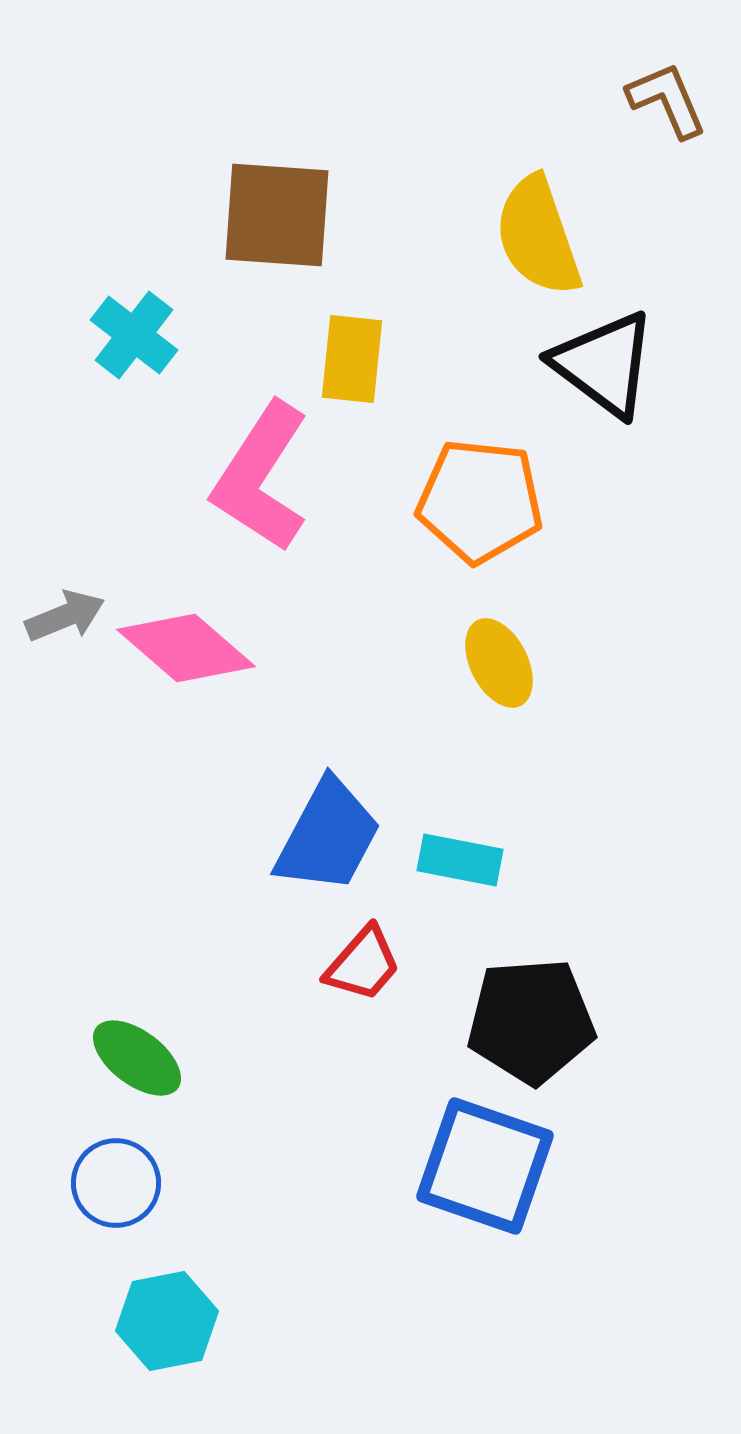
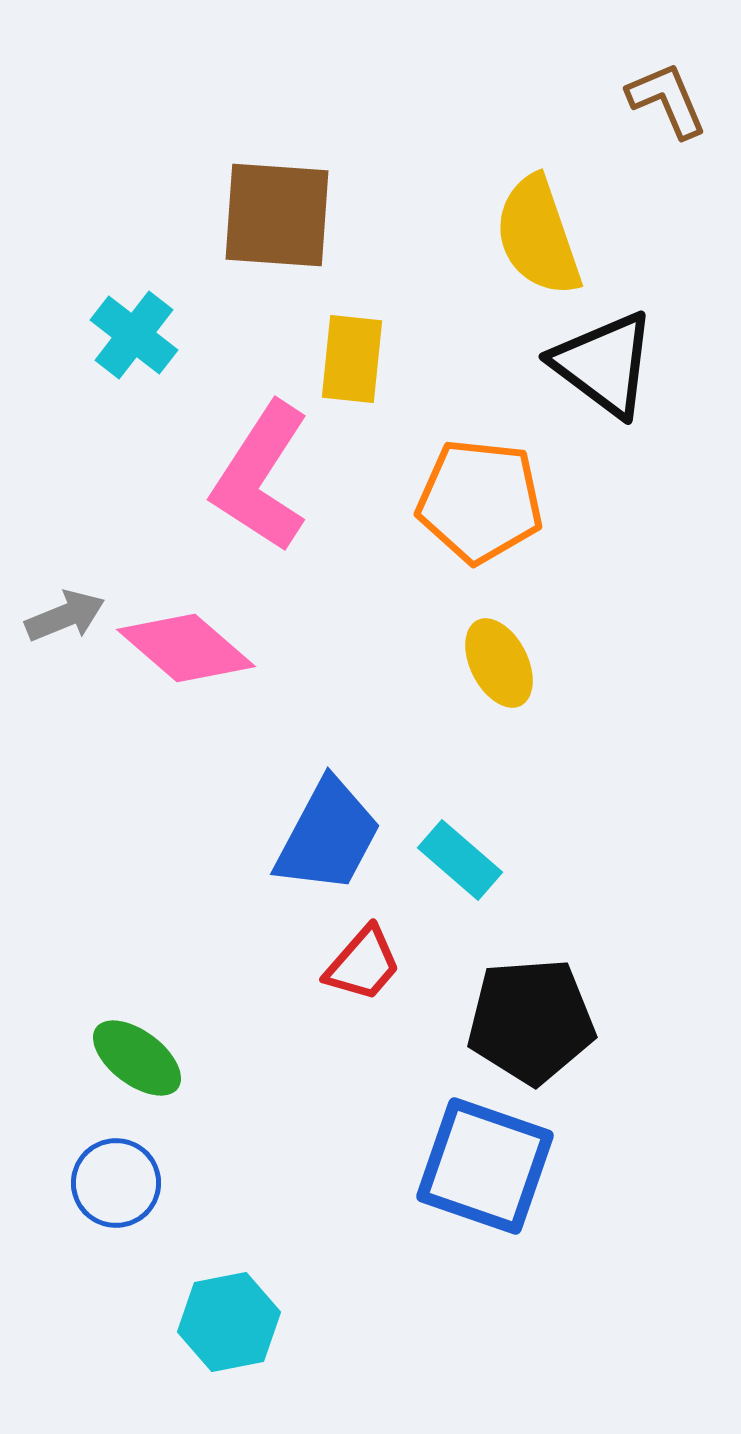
cyan rectangle: rotated 30 degrees clockwise
cyan hexagon: moved 62 px right, 1 px down
